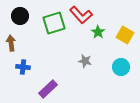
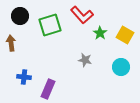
red L-shape: moved 1 px right
green square: moved 4 px left, 2 px down
green star: moved 2 px right, 1 px down
gray star: moved 1 px up
blue cross: moved 1 px right, 10 px down
purple rectangle: rotated 24 degrees counterclockwise
